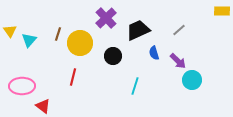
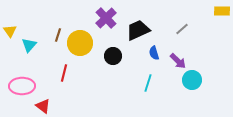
gray line: moved 3 px right, 1 px up
brown line: moved 1 px down
cyan triangle: moved 5 px down
red line: moved 9 px left, 4 px up
cyan line: moved 13 px right, 3 px up
